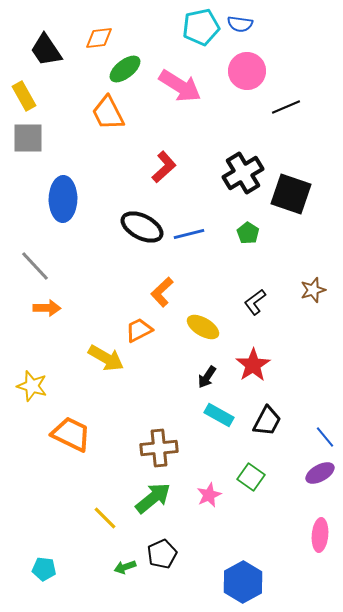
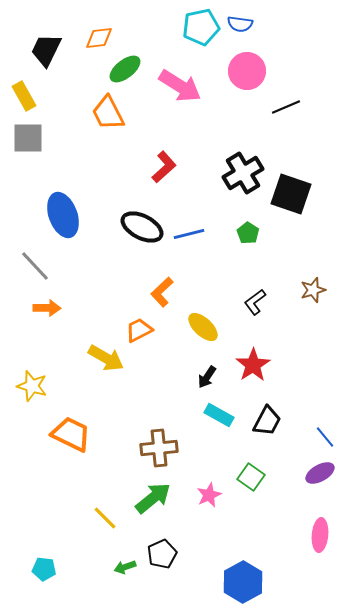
black trapezoid at (46, 50): rotated 60 degrees clockwise
blue ellipse at (63, 199): moved 16 px down; rotated 21 degrees counterclockwise
yellow ellipse at (203, 327): rotated 12 degrees clockwise
